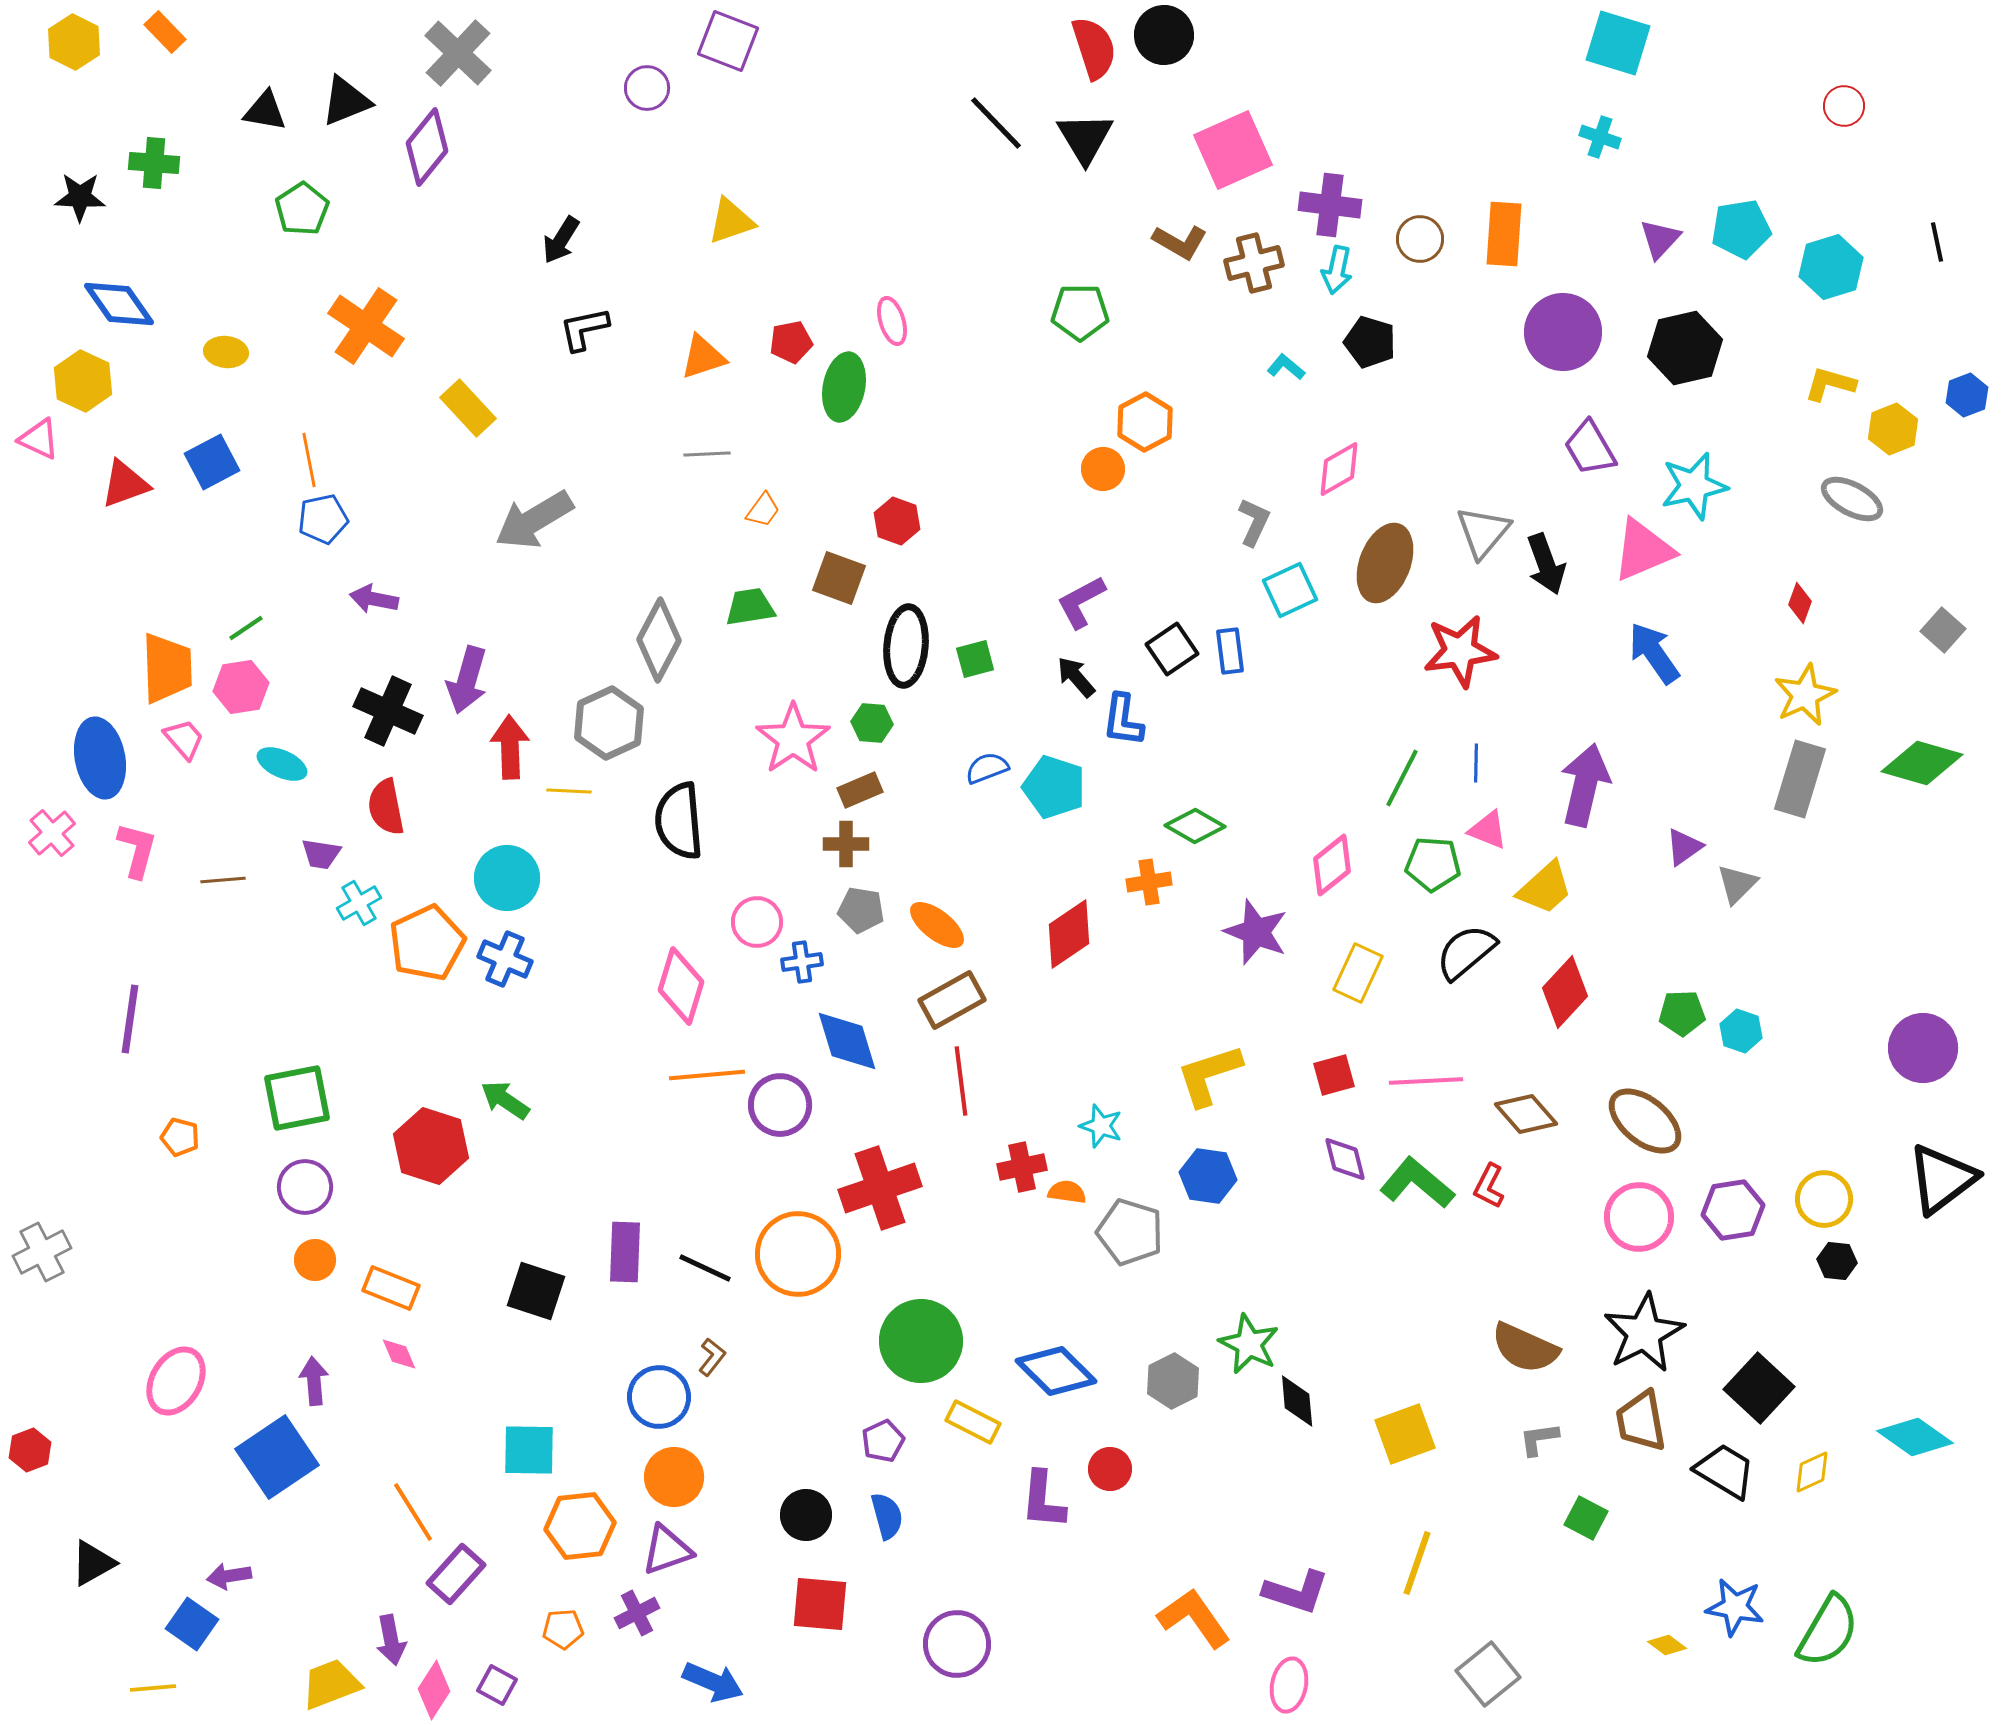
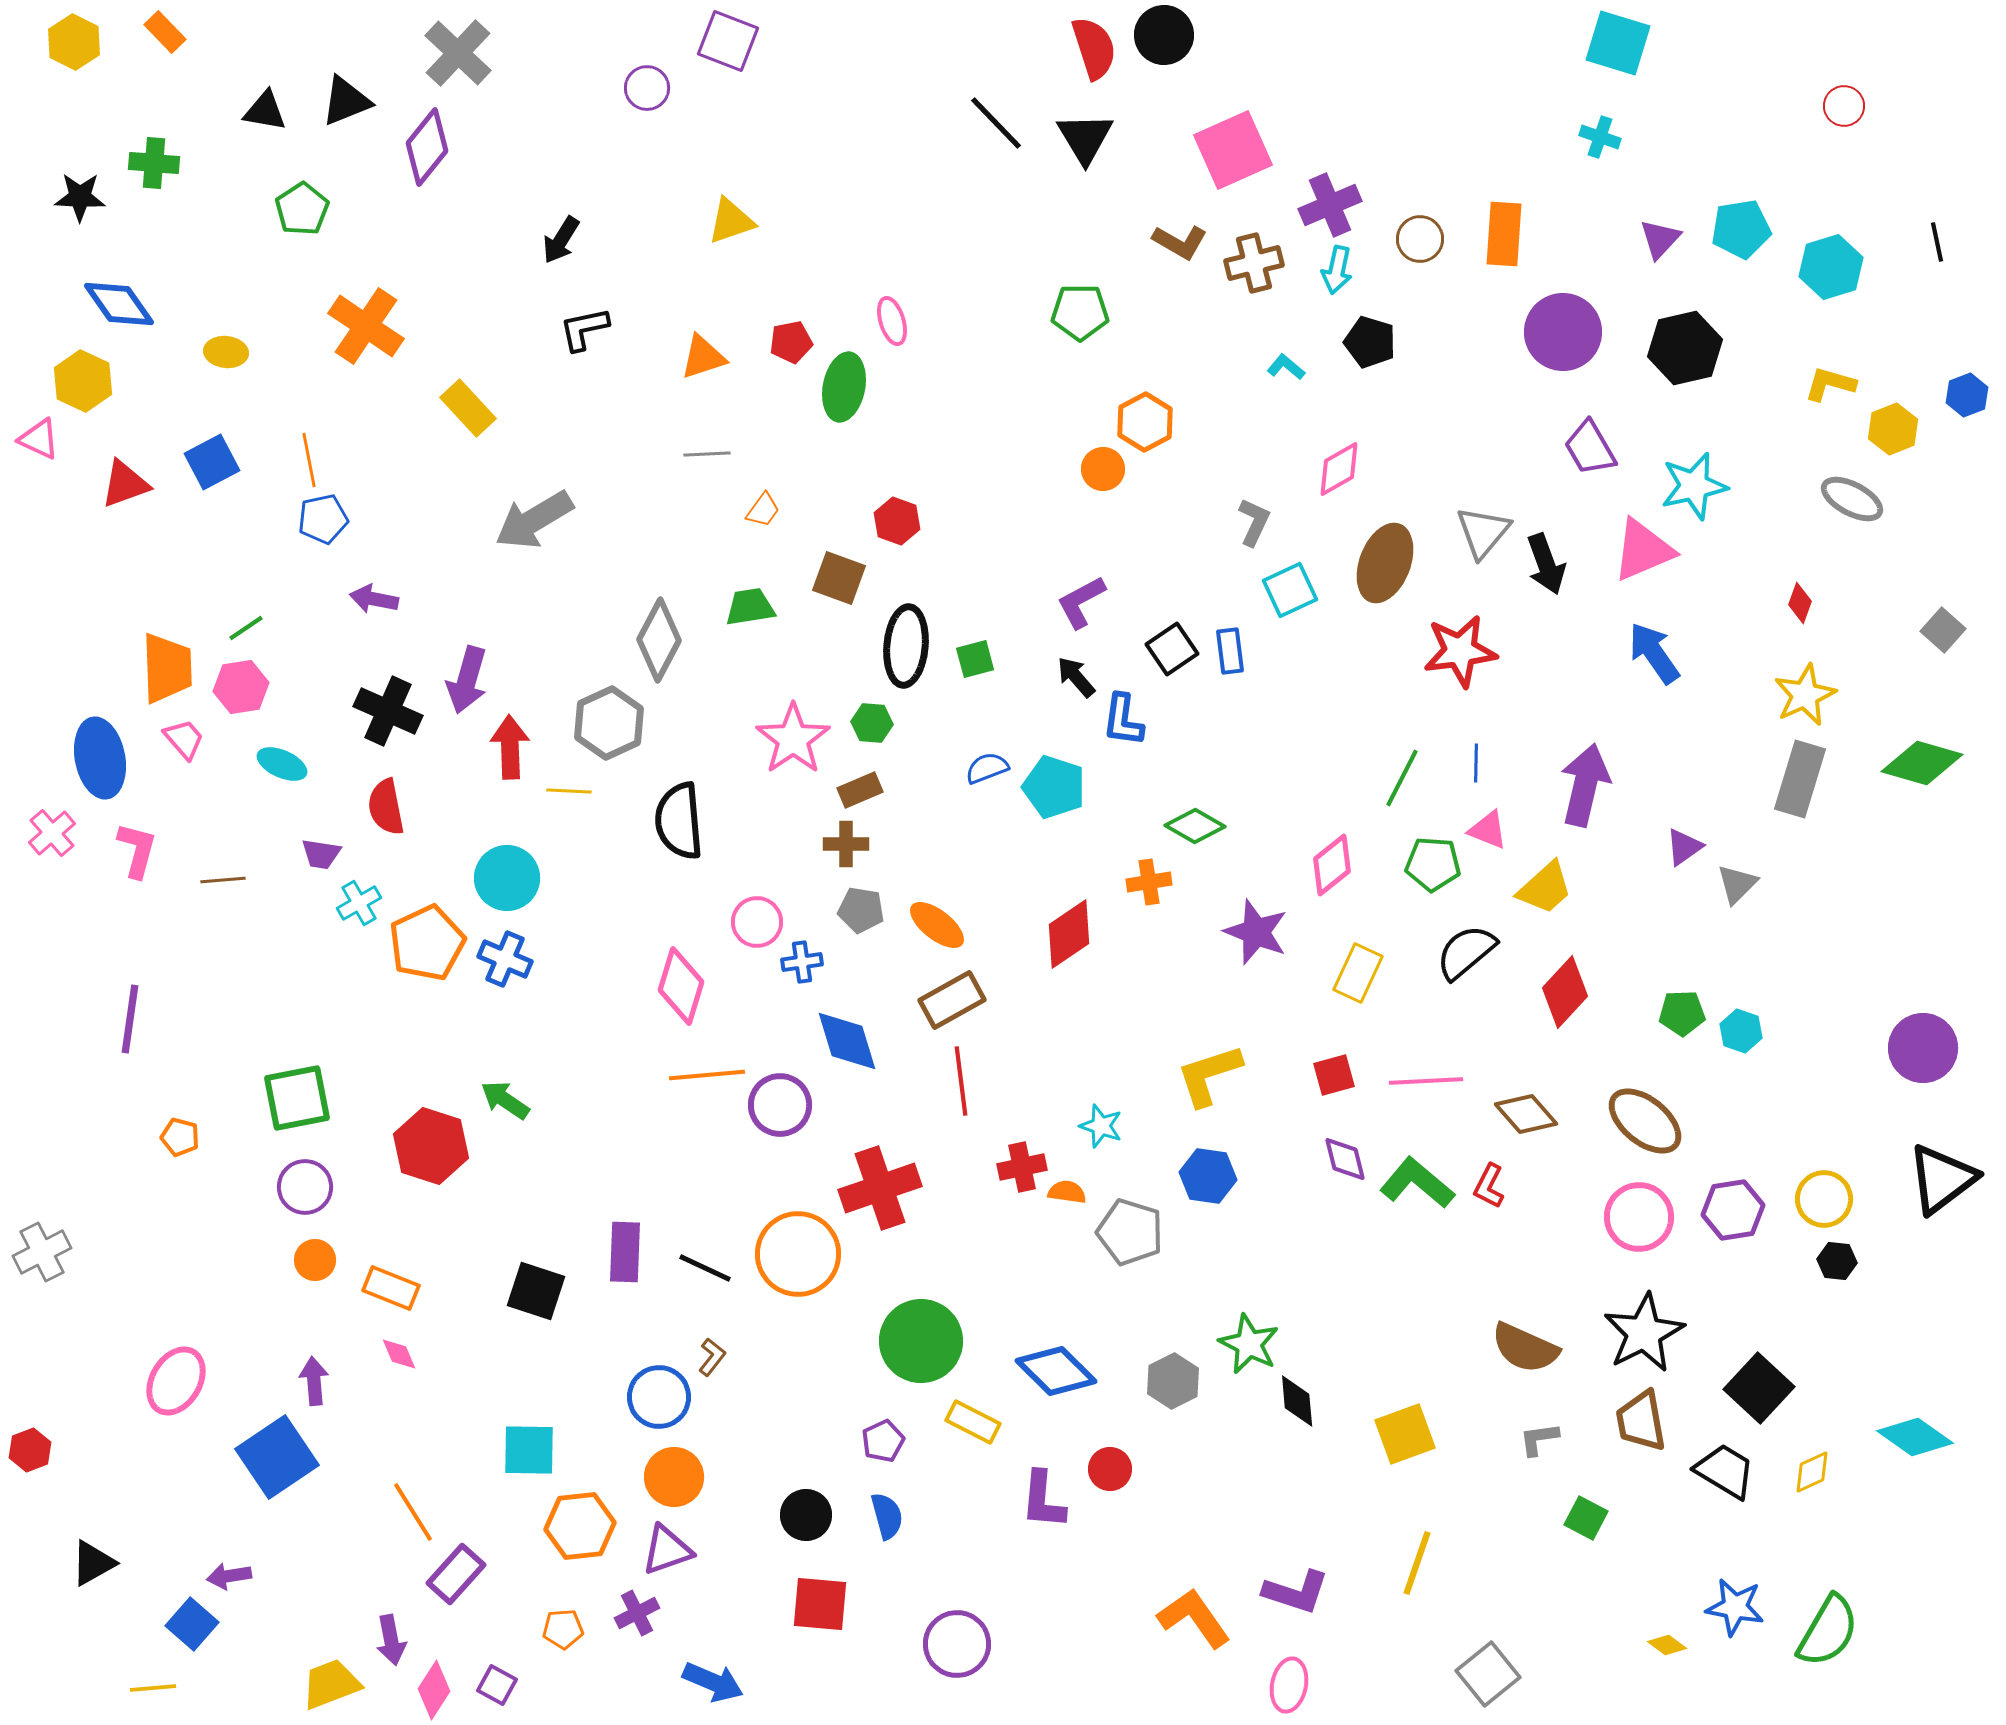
purple cross at (1330, 205): rotated 30 degrees counterclockwise
blue square at (192, 1624): rotated 6 degrees clockwise
